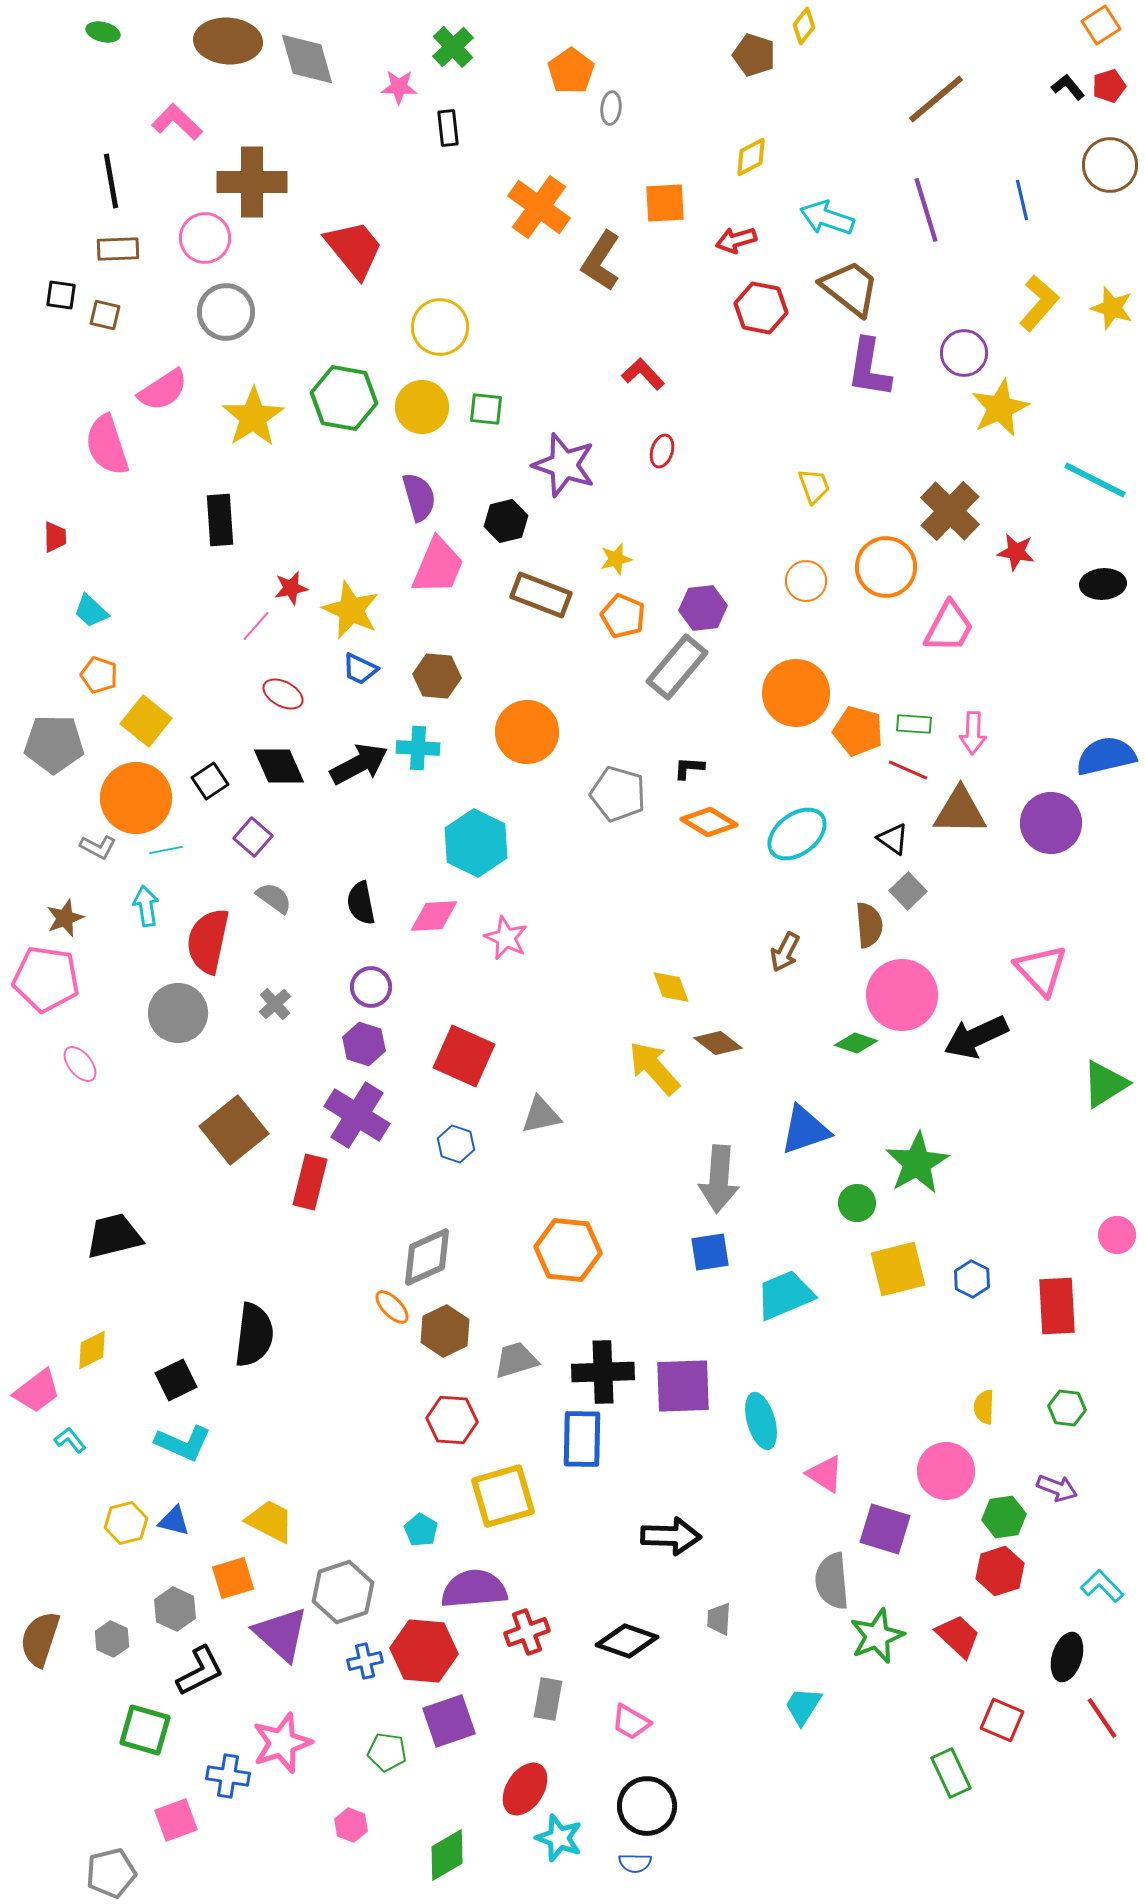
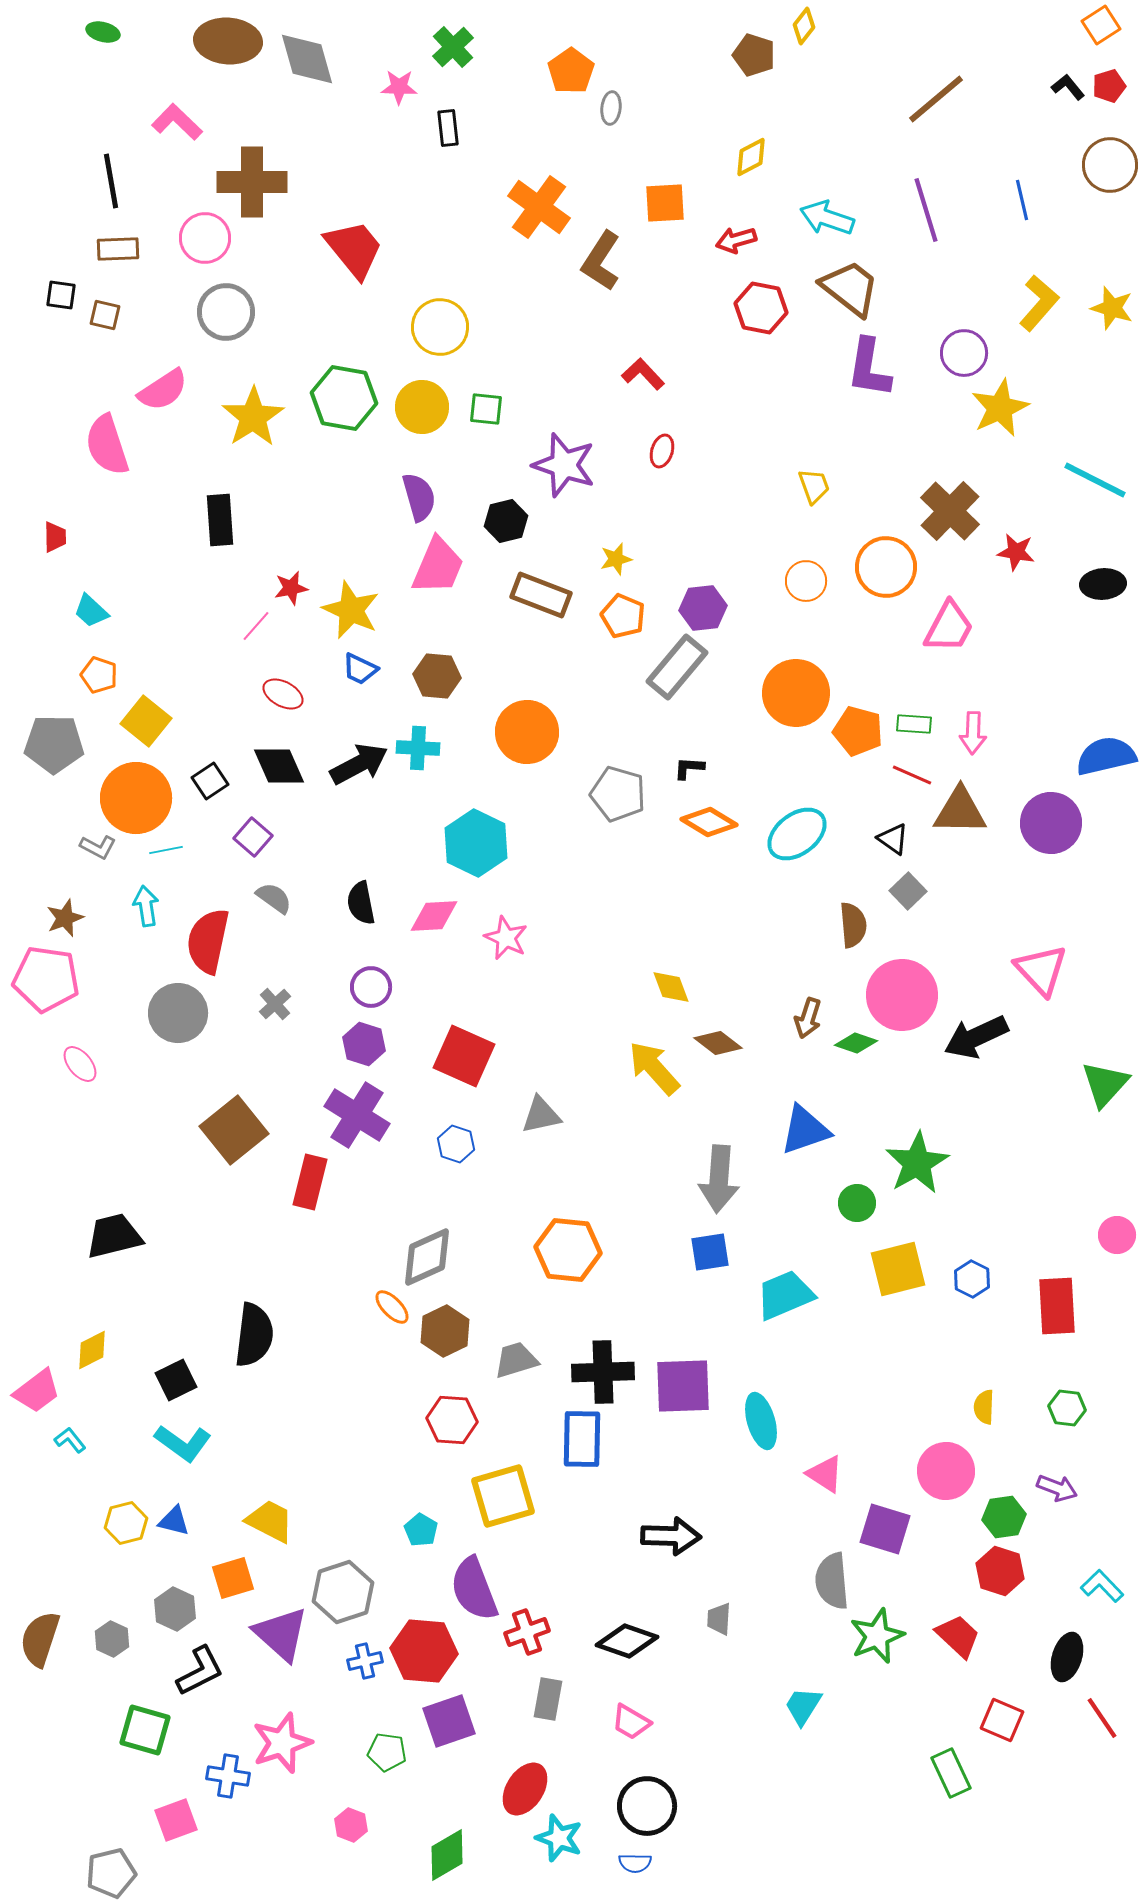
red line at (908, 770): moved 4 px right, 5 px down
brown semicircle at (869, 925): moved 16 px left
brown arrow at (785, 952): moved 23 px right, 66 px down; rotated 9 degrees counterclockwise
green triangle at (1105, 1084): rotated 16 degrees counterclockwise
cyan L-shape at (183, 1443): rotated 12 degrees clockwise
red hexagon at (1000, 1571): rotated 24 degrees counterclockwise
purple semicircle at (474, 1589): rotated 106 degrees counterclockwise
